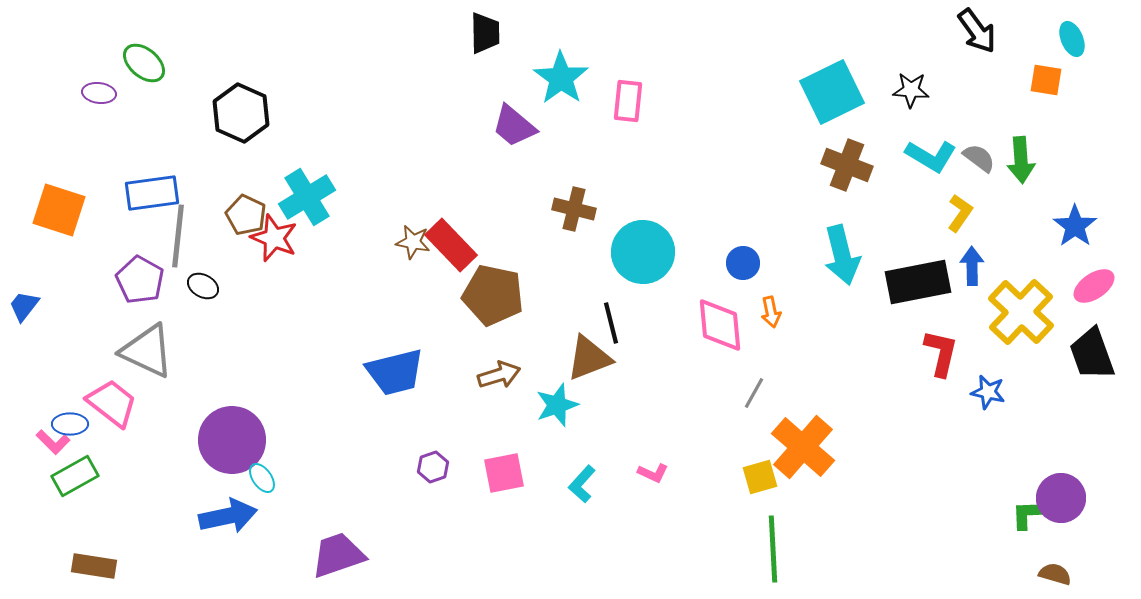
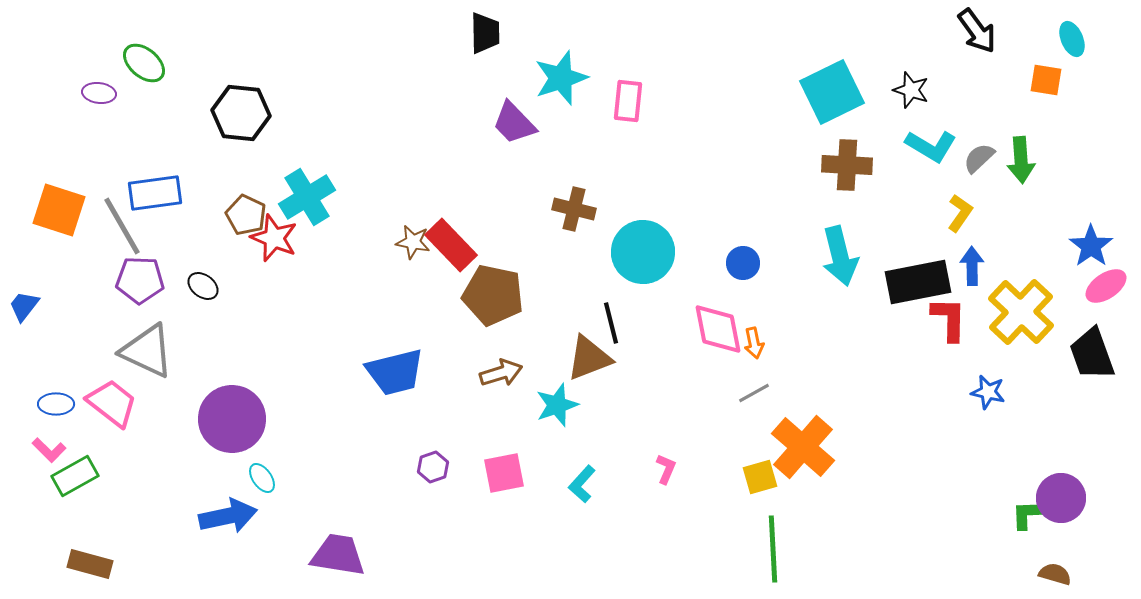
cyan star at (561, 78): rotated 18 degrees clockwise
black star at (911, 90): rotated 15 degrees clockwise
black hexagon at (241, 113): rotated 18 degrees counterclockwise
purple trapezoid at (514, 126): moved 3 px up; rotated 6 degrees clockwise
cyan L-shape at (931, 156): moved 10 px up
gray semicircle at (979, 158): rotated 80 degrees counterclockwise
brown cross at (847, 165): rotated 18 degrees counterclockwise
blue rectangle at (152, 193): moved 3 px right
blue star at (1075, 226): moved 16 px right, 20 px down
gray line at (178, 236): moved 56 px left, 10 px up; rotated 36 degrees counterclockwise
cyan arrow at (842, 255): moved 2 px left, 1 px down
purple pentagon at (140, 280): rotated 27 degrees counterclockwise
black ellipse at (203, 286): rotated 8 degrees clockwise
pink ellipse at (1094, 286): moved 12 px right
orange arrow at (771, 312): moved 17 px left, 31 px down
pink diamond at (720, 325): moved 2 px left, 4 px down; rotated 6 degrees counterclockwise
red L-shape at (941, 353): moved 8 px right, 34 px up; rotated 12 degrees counterclockwise
brown arrow at (499, 375): moved 2 px right, 2 px up
gray line at (754, 393): rotated 32 degrees clockwise
blue ellipse at (70, 424): moved 14 px left, 20 px up
purple circle at (232, 440): moved 21 px up
pink L-shape at (53, 442): moved 4 px left, 8 px down
pink L-shape at (653, 473): moved 13 px right, 4 px up; rotated 92 degrees counterclockwise
purple trapezoid at (338, 555): rotated 28 degrees clockwise
brown rectangle at (94, 566): moved 4 px left, 2 px up; rotated 6 degrees clockwise
